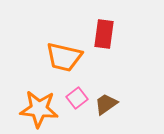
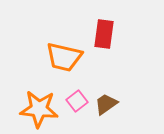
pink square: moved 3 px down
